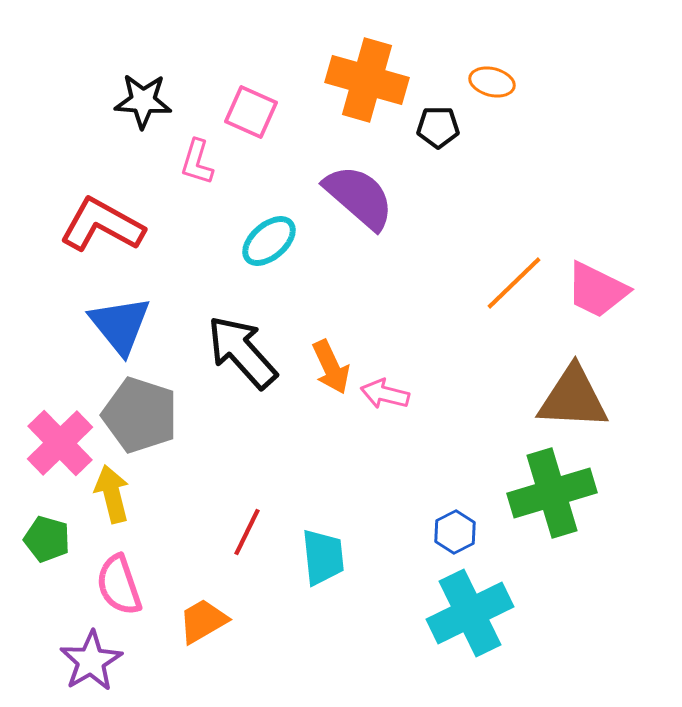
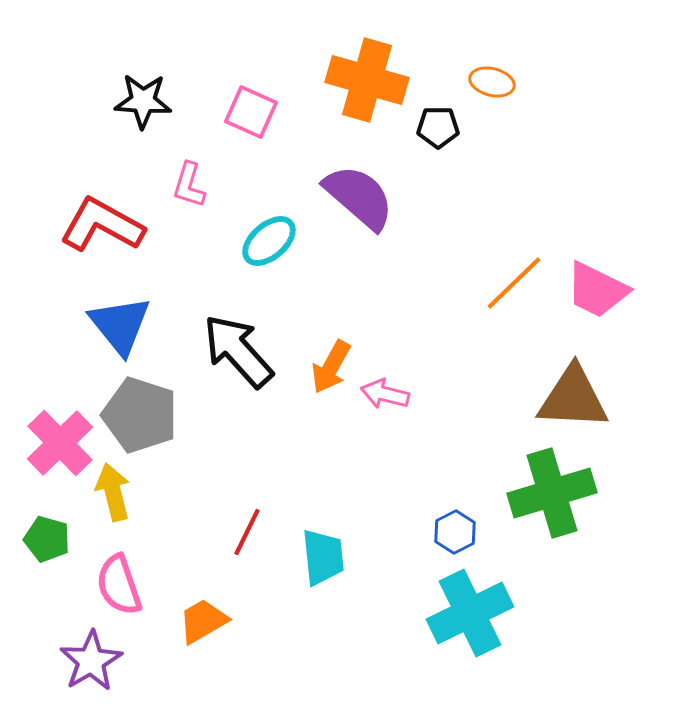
pink L-shape: moved 8 px left, 23 px down
black arrow: moved 4 px left, 1 px up
orange arrow: rotated 54 degrees clockwise
yellow arrow: moved 1 px right, 2 px up
